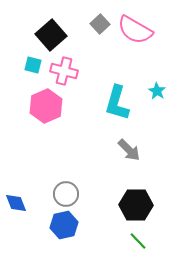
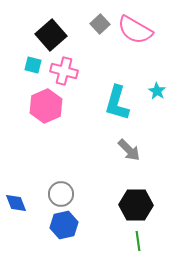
gray circle: moved 5 px left
green line: rotated 36 degrees clockwise
